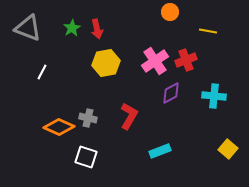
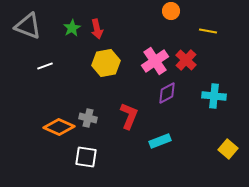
orange circle: moved 1 px right, 1 px up
gray triangle: moved 2 px up
red cross: rotated 25 degrees counterclockwise
white line: moved 3 px right, 6 px up; rotated 42 degrees clockwise
purple diamond: moved 4 px left
red L-shape: rotated 8 degrees counterclockwise
cyan rectangle: moved 10 px up
white square: rotated 10 degrees counterclockwise
